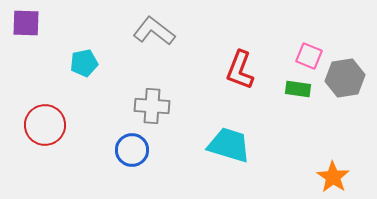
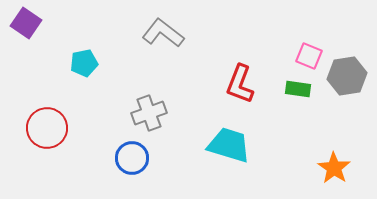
purple square: rotated 32 degrees clockwise
gray L-shape: moved 9 px right, 2 px down
red L-shape: moved 14 px down
gray hexagon: moved 2 px right, 2 px up
gray cross: moved 3 px left, 7 px down; rotated 24 degrees counterclockwise
red circle: moved 2 px right, 3 px down
blue circle: moved 8 px down
orange star: moved 1 px right, 9 px up
